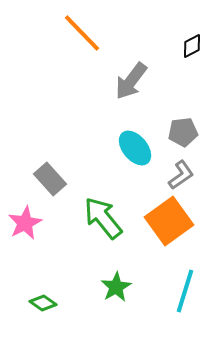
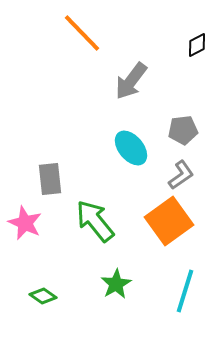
black diamond: moved 5 px right, 1 px up
gray pentagon: moved 2 px up
cyan ellipse: moved 4 px left
gray rectangle: rotated 36 degrees clockwise
green arrow: moved 8 px left, 3 px down
pink star: rotated 20 degrees counterclockwise
green star: moved 3 px up
green diamond: moved 7 px up
